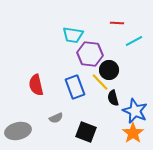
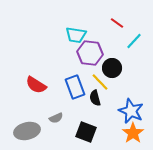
red line: rotated 32 degrees clockwise
cyan trapezoid: moved 3 px right
cyan line: rotated 18 degrees counterclockwise
purple hexagon: moved 1 px up
black circle: moved 3 px right, 2 px up
red semicircle: rotated 45 degrees counterclockwise
black semicircle: moved 18 px left
blue star: moved 4 px left
gray ellipse: moved 9 px right
